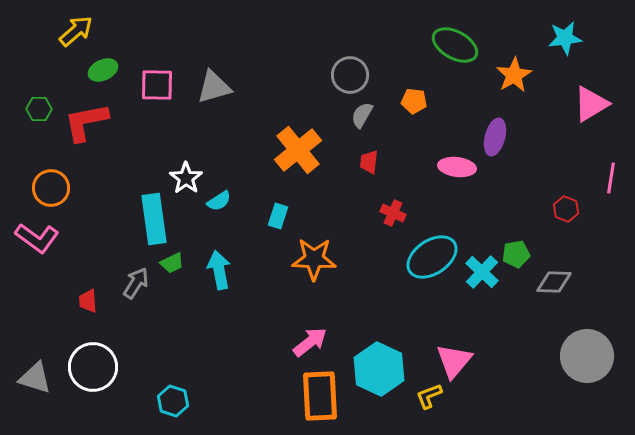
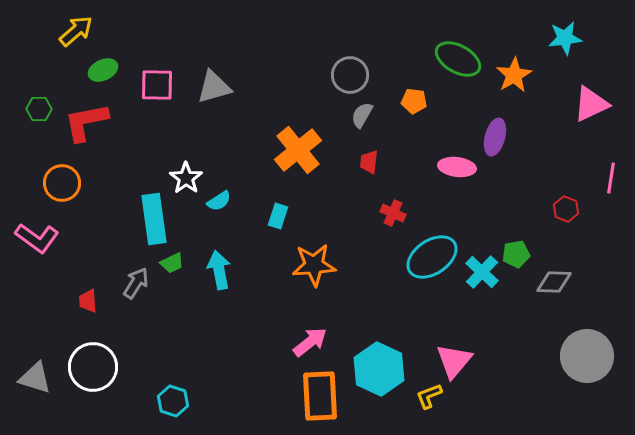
green ellipse at (455, 45): moved 3 px right, 14 px down
pink triangle at (591, 104): rotated 6 degrees clockwise
orange circle at (51, 188): moved 11 px right, 5 px up
orange star at (314, 259): moved 6 px down; rotated 6 degrees counterclockwise
